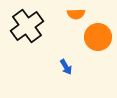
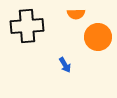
black cross: rotated 32 degrees clockwise
blue arrow: moved 1 px left, 2 px up
